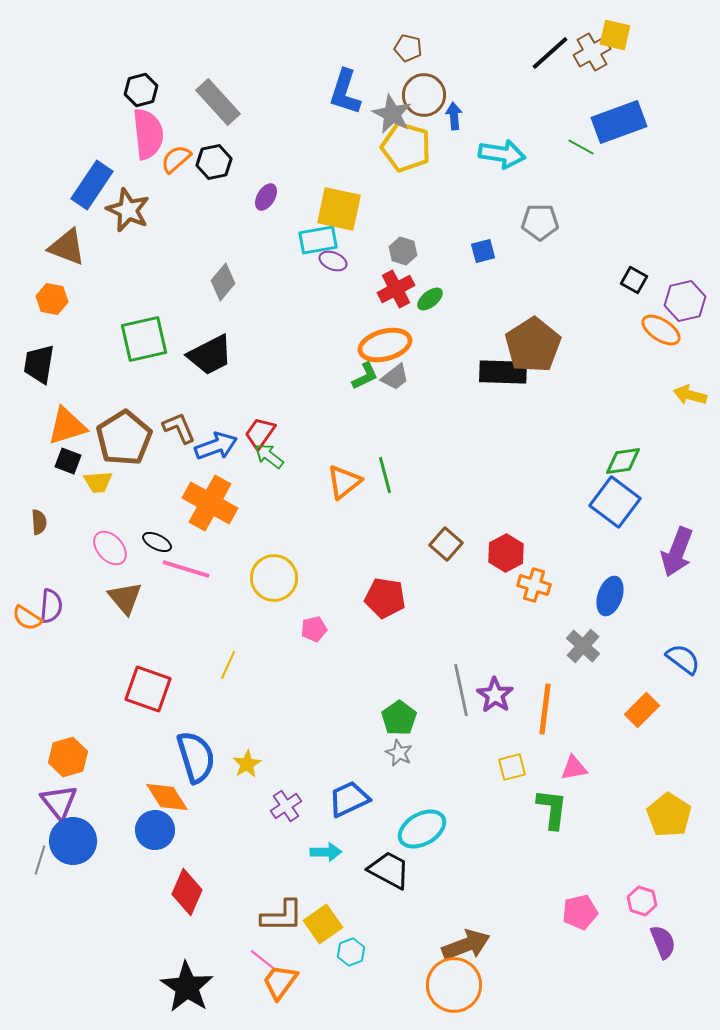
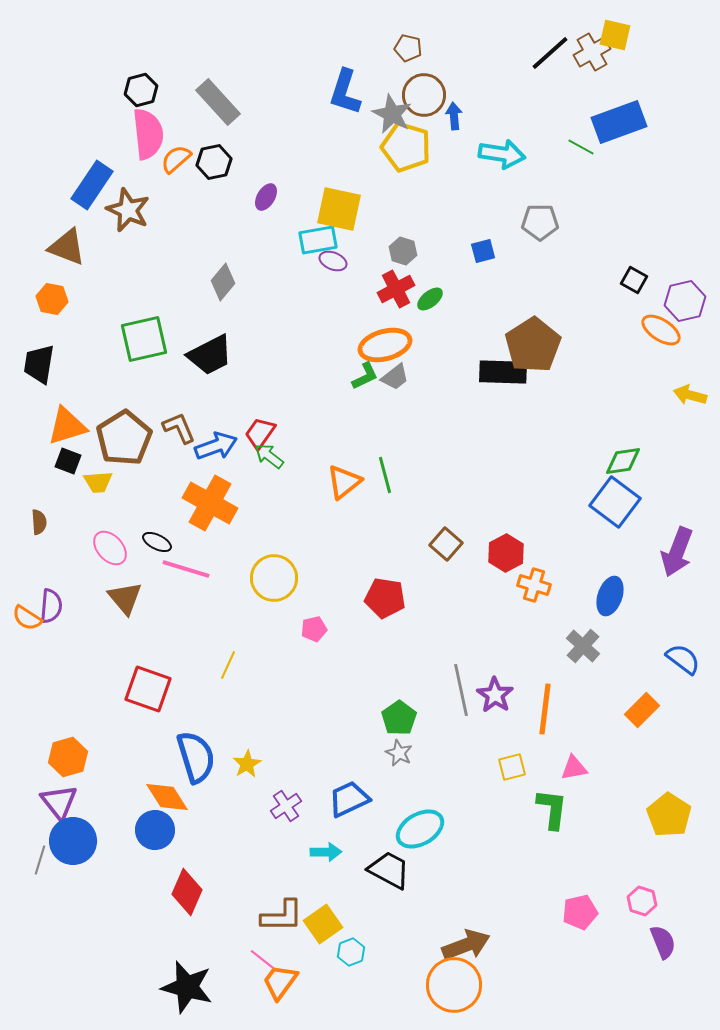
cyan ellipse at (422, 829): moved 2 px left
black star at (187, 987): rotated 18 degrees counterclockwise
